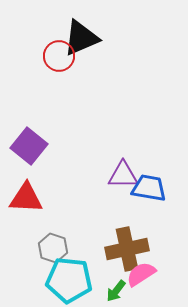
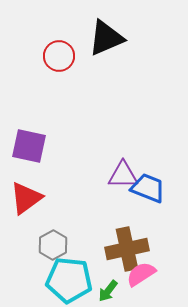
black triangle: moved 25 px right
purple square: rotated 27 degrees counterclockwise
blue trapezoid: moved 1 px left; rotated 12 degrees clockwise
red triangle: rotated 39 degrees counterclockwise
gray hexagon: moved 3 px up; rotated 12 degrees clockwise
green arrow: moved 8 px left
